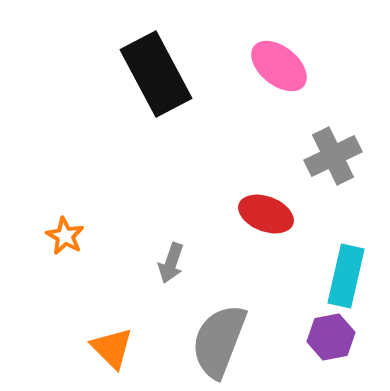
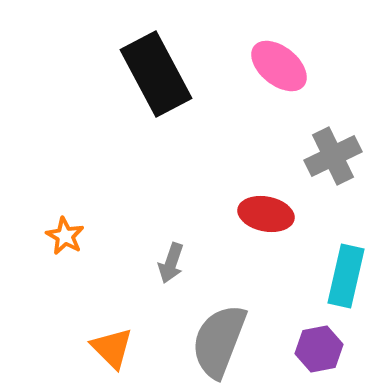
red ellipse: rotated 10 degrees counterclockwise
purple hexagon: moved 12 px left, 12 px down
